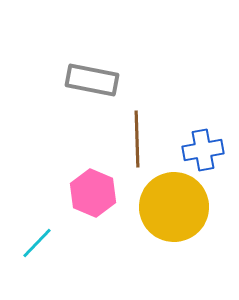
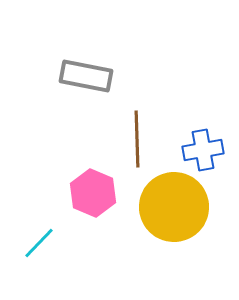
gray rectangle: moved 6 px left, 4 px up
cyan line: moved 2 px right
